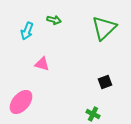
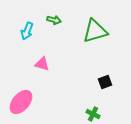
green triangle: moved 9 px left, 3 px down; rotated 28 degrees clockwise
